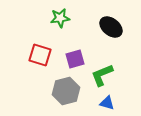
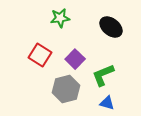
red square: rotated 15 degrees clockwise
purple square: rotated 30 degrees counterclockwise
green L-shape: moved 1 px right
gray hexagon: moved 2 px up
